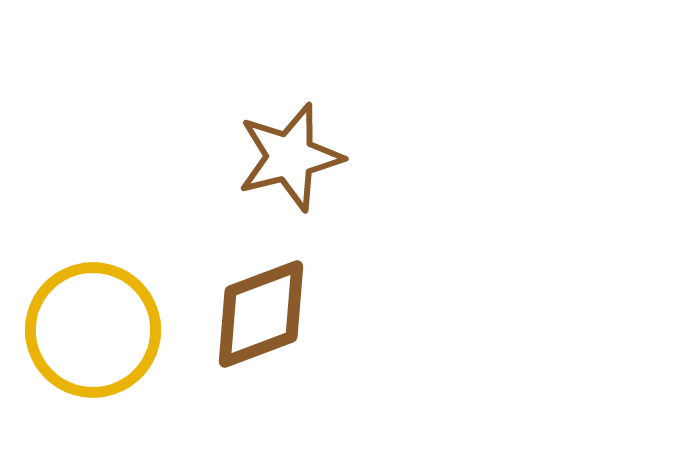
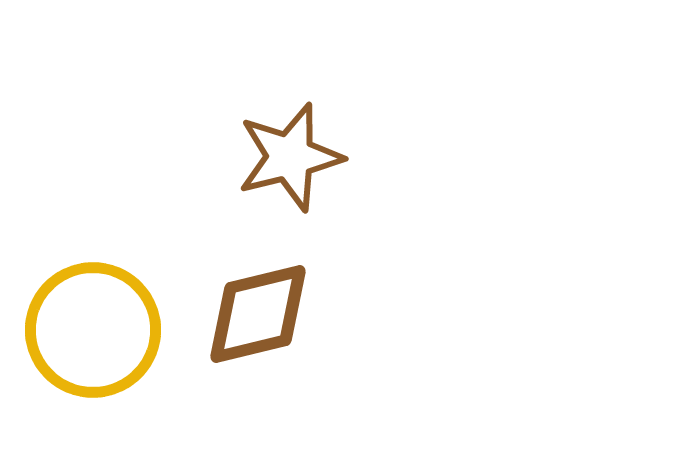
brown diamond: moved 3 px left; rotated 7 degrees clockwise
